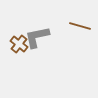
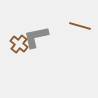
gray L-shape: moved 1 px left
